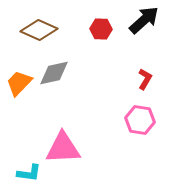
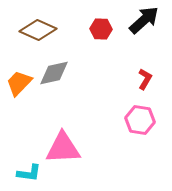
brown diamond: moved 1 px left
